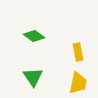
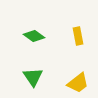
yellow rectangle: moved 16 px up
yellow trapezoid: rotated 40 degrees clockwise
